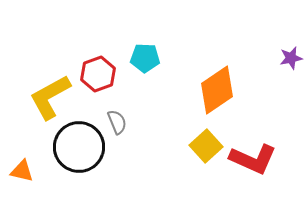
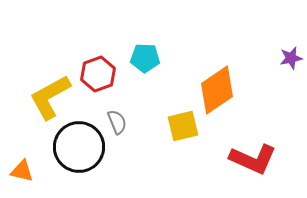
yellow square: moved 23 px left, 20 px up; rotated 28 degrees clockwise
